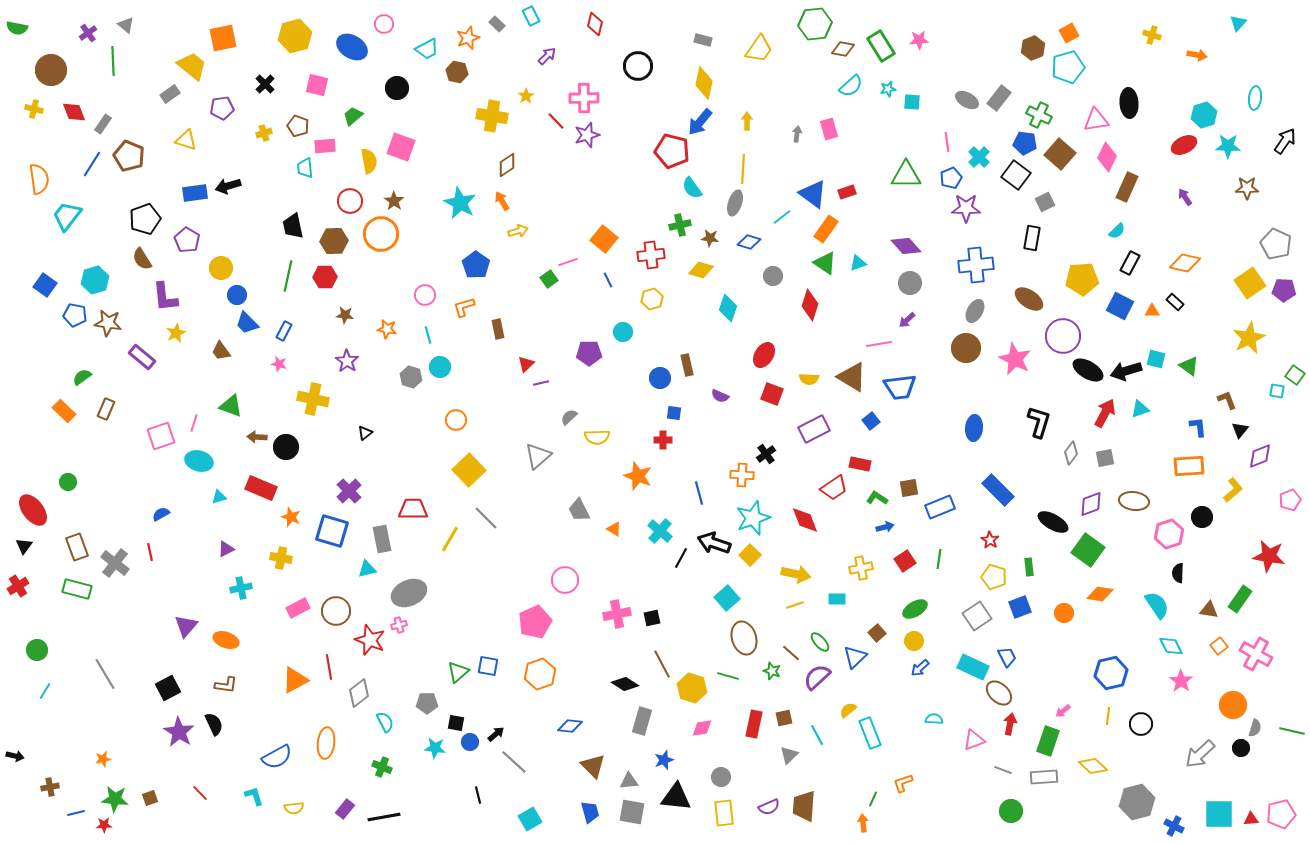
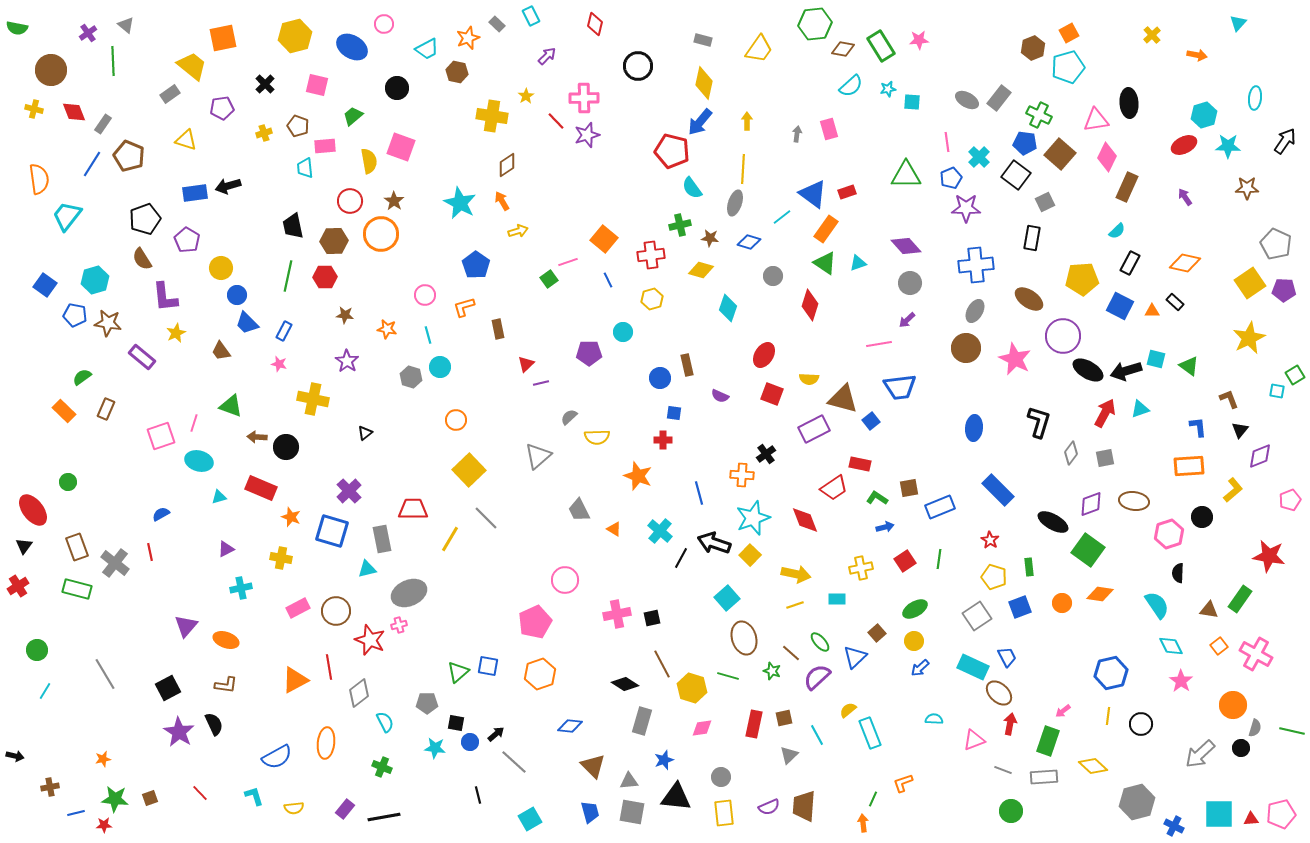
yellow cross at (1152, 35): rotated 30 degrees clockwise
green square at (1295, 375): rotated 24 degrees clockwise
brown triangle at (852, 377): moved 9 px left, 22 px down; rotated 16 degrees counterclockwise
brown L-shape at (1227, 400): moved 2 px right, 1 px up
orange circle at (1064, 613): moved 2 px left, 10 px up
